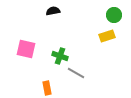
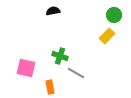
yellow rectangle: rotated 28 degrees counterclockwise
pink square: moved 19 px down
orange rectangle: moved 3 px right, 1 px up
